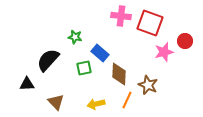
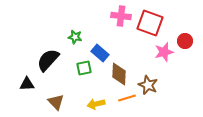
orange line: moved 2 px up; rotated 48 degrees clockwise
